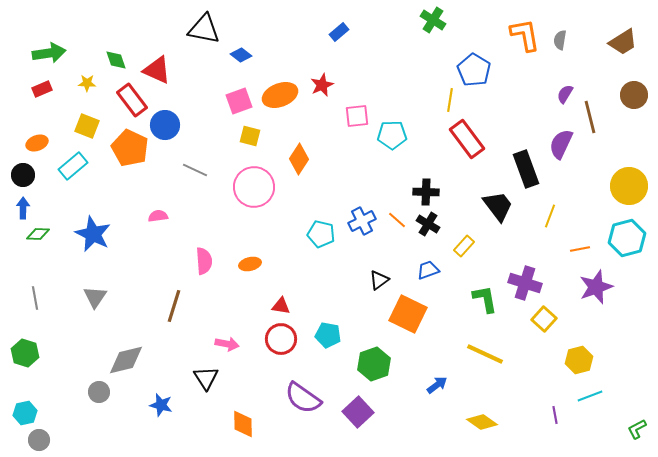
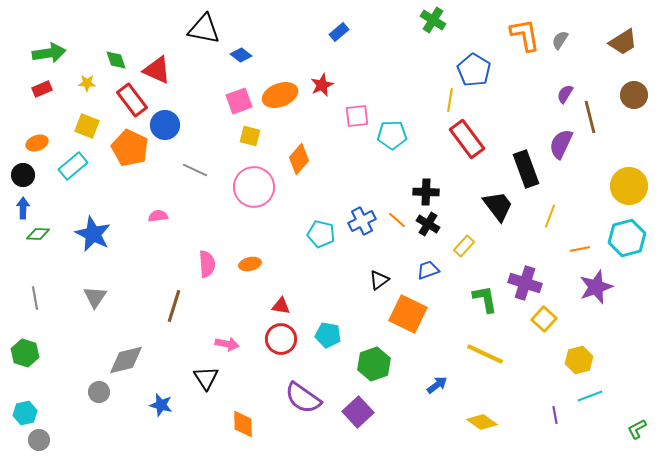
gray semicircle at (560, 40): rotated 24 degrees clockwise
orange diamond at (299, 159): rotated 8 degrees clockwise
pink semicircle at (204, 261): moved 3 px right, 3 px down
